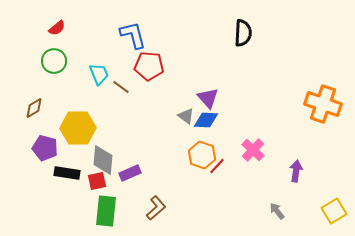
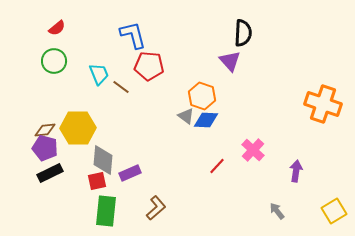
purple triangle: moved 22 px right, 37 px up
brown diamond: moved 11 px right, 22 px down; rotated 25 degrees clockwise
orange hexagon: moved 59 px up
black rectangle: moved 17 px left; rotated 35 degrees counterclockwise
